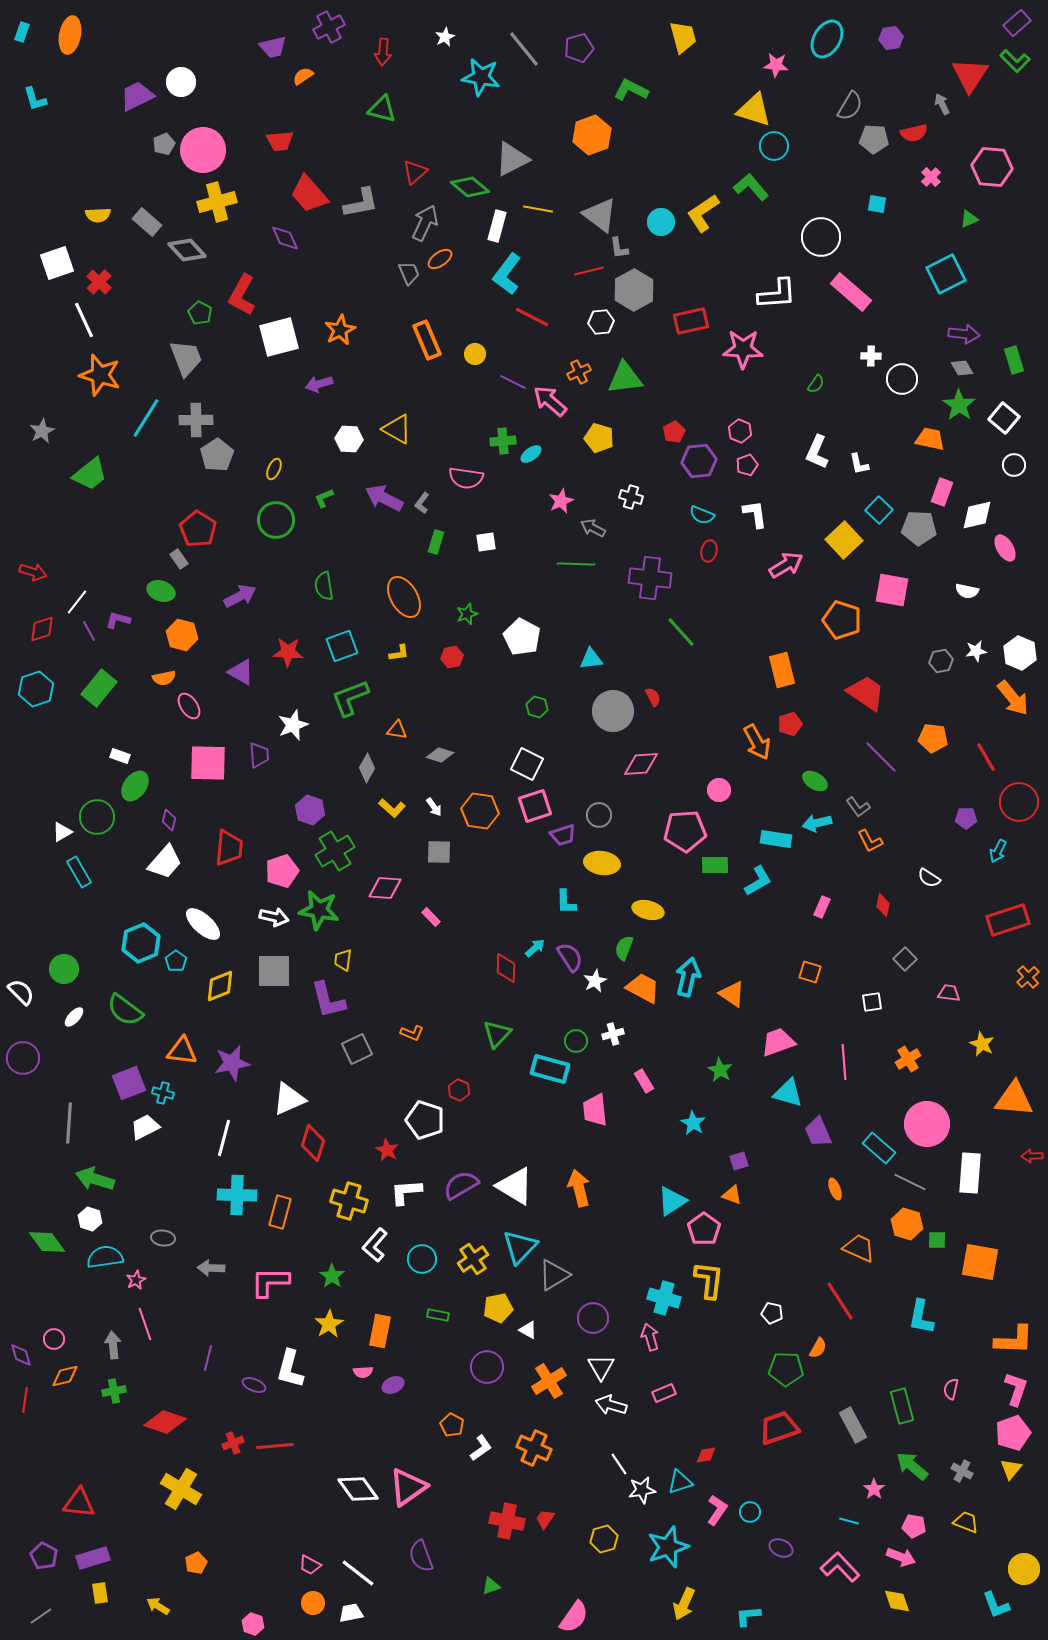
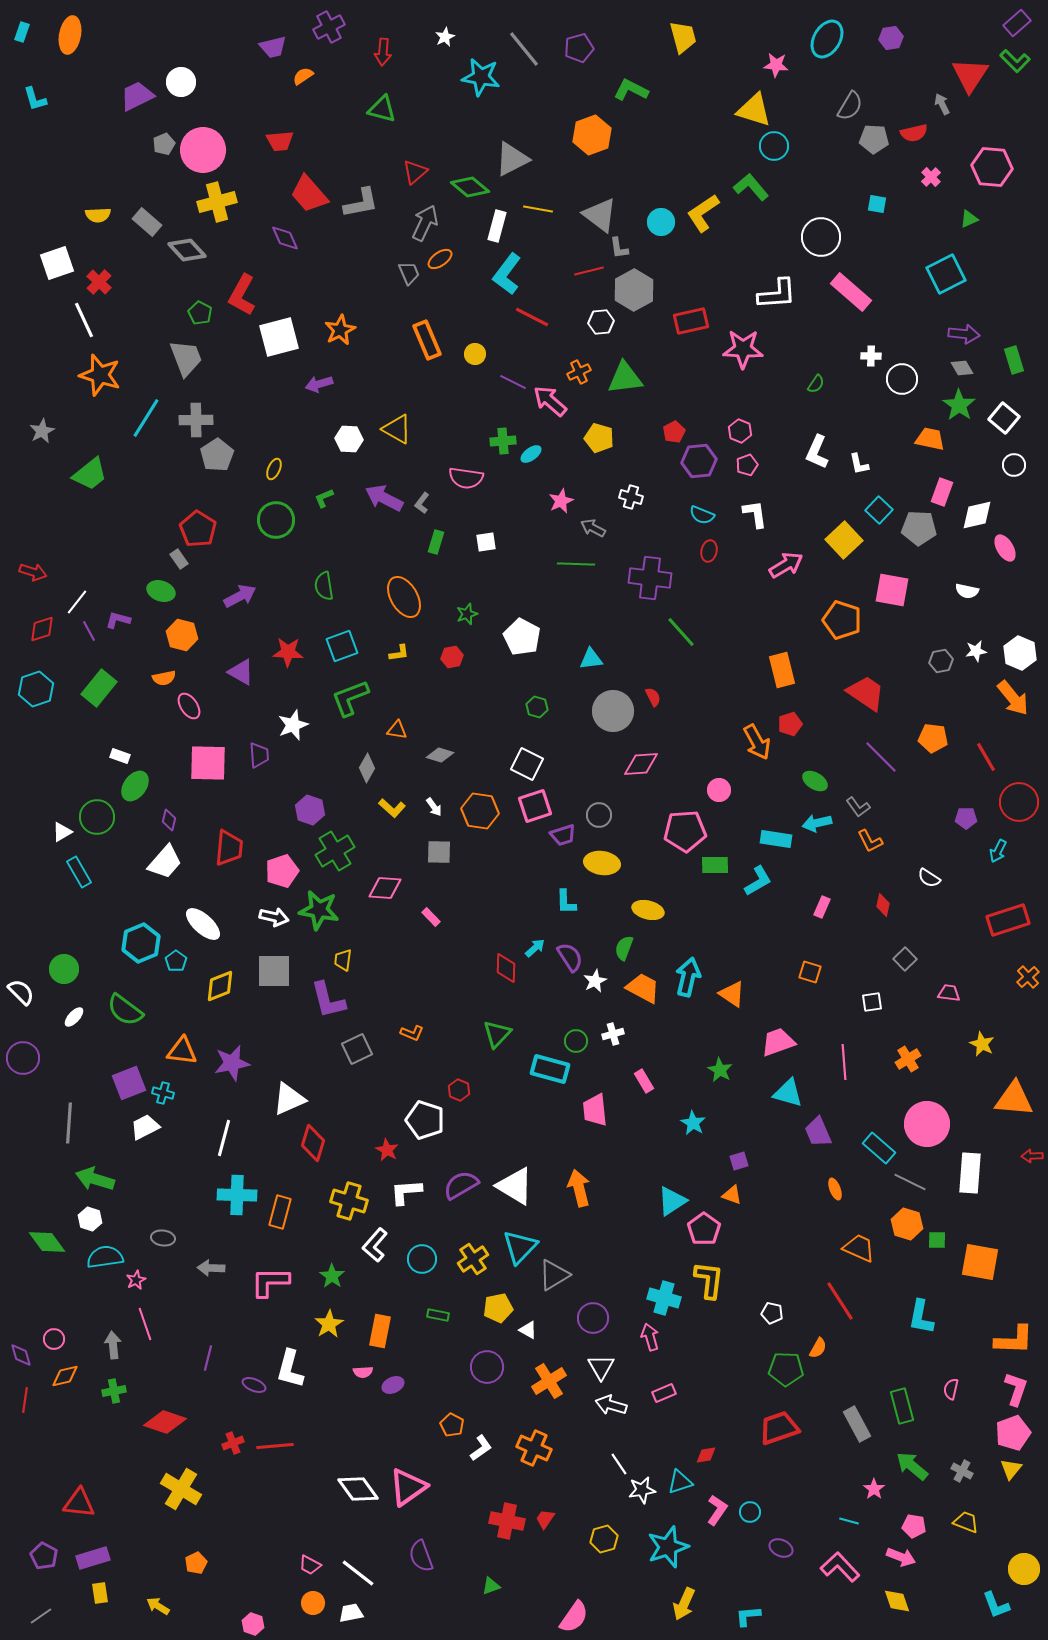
gray rectangle at (853, 1425): moved 4 px right, 1 px up
